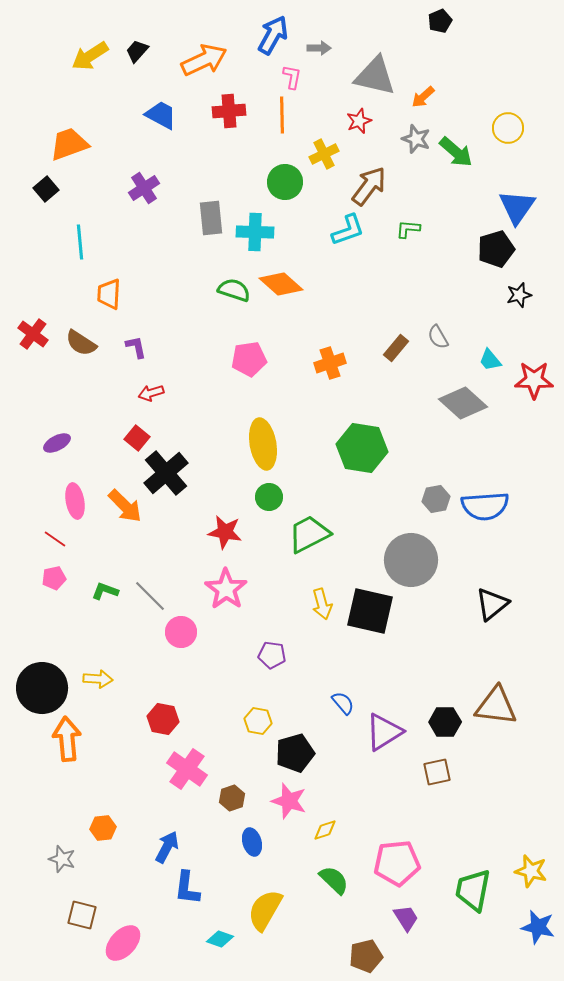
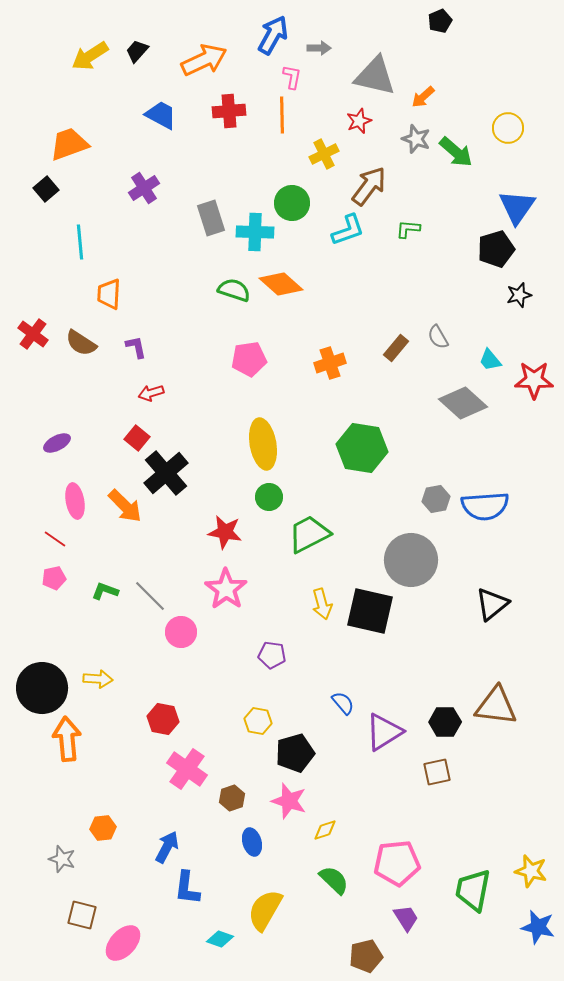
green circle at (285, 182): moved 7 px right, 21 px down
gray rectangle at (211, 218): rotated 12 degrees counterclockwise
